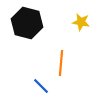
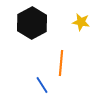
black hexagon: moved 5 px right; rotated 16 degrees clockwise
blue line: moved 1 px right, 1 px up; rotated 12 degrees clockwise
